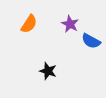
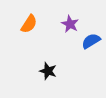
blue semicircle: rotated 120 degrees clockwise
